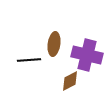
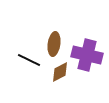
black line: rotated 30 degrees clockwise
brown diamond: moved 10 px left, 9 px up
